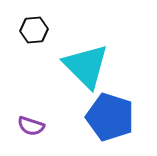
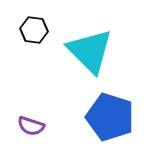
black hexagon: rotated 12 degrees clockwise
cyan triangle: moved 4 px right, 15 px up
